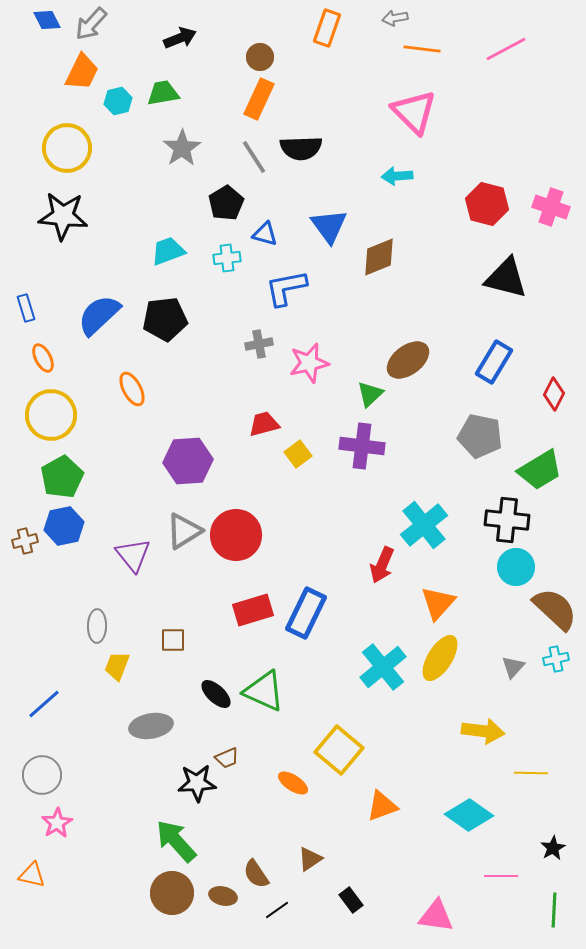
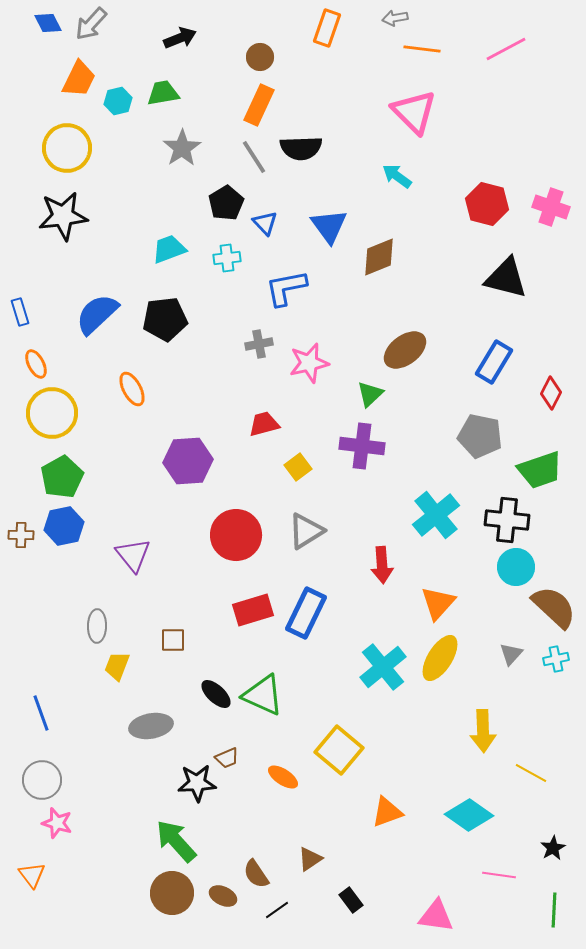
blue diamond at (47, 20): moved 1 px right, 3 px down
orange trapezoid at (82, 72): moved 3 px left, 7 px down
orange rectangle at (259, 99): moved 6 px down
cyan arrow at (397, 176): rotated 40 degrees clockwise
black star at (63, 216): rotated 12 degrees counterclockwise
blue triangle at (265, 234): moved 11 px up; rotated 32 degrees clockwise
cyan trapezoid at (168, 251): moved 1 px right, 2 px up
blue rectangle at (26, 308): moved 6 px left, 4 px down
blue semicircle at (99, 315): moved 2 px left, 1 px up
orange ellipse at (43, 358): moved 7 px left, 6 px down
brown ellipse at (408, 360): moved 3 px left, 10 px up
red diamond at (554, 394): moved 3 px left, 1 px up
yellow circle at (51, 415): moved 1 px right, 2 px up
yellow square at (298, 454): moved 13 px down
green trapezoid at (540, 470): rotated 12 degrees clockwise
cyan cross at (424, 525): moved 12 px right, 10 px up
gray triangle at (184, 531): moved 122 px right
brown cross at (25, 541): moved 4 px left, 6 px up; rotated 15 degrees clockwise
red arrow at (382, 565): rotated 27 degrees counterclockwise
brown semicircle at (555, 609): moved 1 px left, 2 px up
gray triangle at (513, 667): moved 2 px left, 13 px up
green triangle at (264, 691): moved 1 px left, 4 px down
blue line at (44, 704): moved 3 px left, 9 px down; rotated 69 degrees counterclockwise
yellow arrow at (483, 731): rotated 81 degrees clockwise
yellow line at (531, 773): rotated 28 degrees clockwise
gray circle at (42, 775): moved 5 px down
orange ellipse at (293, 783): moved 10 px left, 6 px up
orange triangle at (382, 806): moved 5 px right, 6 px down
pink star at (57, 823): rotated 24 degrees counterclockwise
orange triangle at (32, 875): rotated 40 degrees clockwise
pink line at (501, 876): moved 2 px left, 1 px up; rotated 8 degrees clockwise
brown ellipse at (223, 896): rotated 12 degrees clockwise
